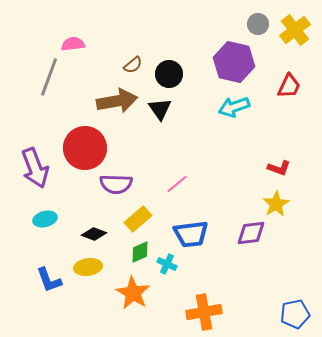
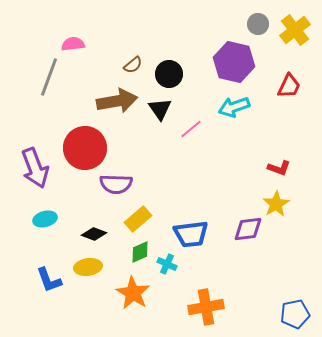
pink line: moved 14 px right, 55 px up
purple diamond: moved 3 px left, 4 px up
orange cross: moved 2 px right, 5 px up
